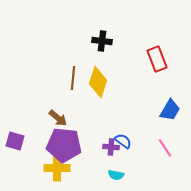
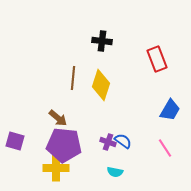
yellow diamond: moved 3 px right, 3 px down
purple cross: moved 3 px left, 5 px up; rotated 14 degrees clockwise
yellow cross: moved 1 px left
cyan semicircle: moved 1 px left, 3 px up
